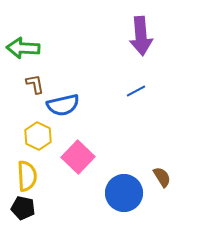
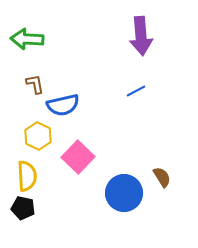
green arrow: moved 4 px right, 9 px up
